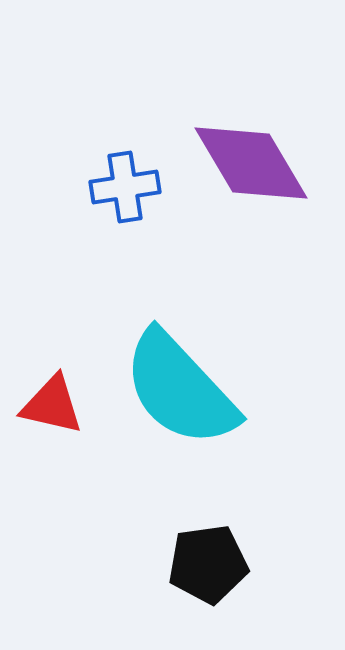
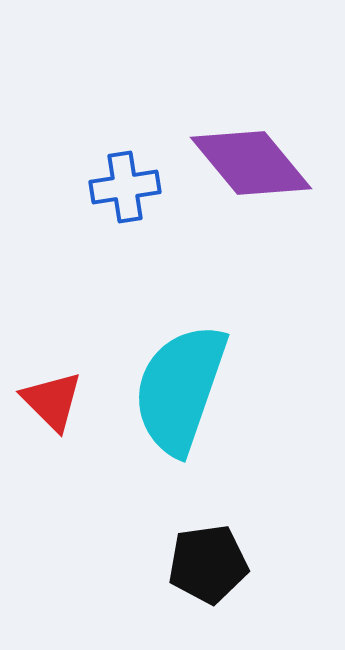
purple diamond: rotated 9 degrees counterclockwise
cyan semicircle: rotated 62 degrees clockwise
red triangle: moved 4 px up; rotated 32 degrees clockwise
